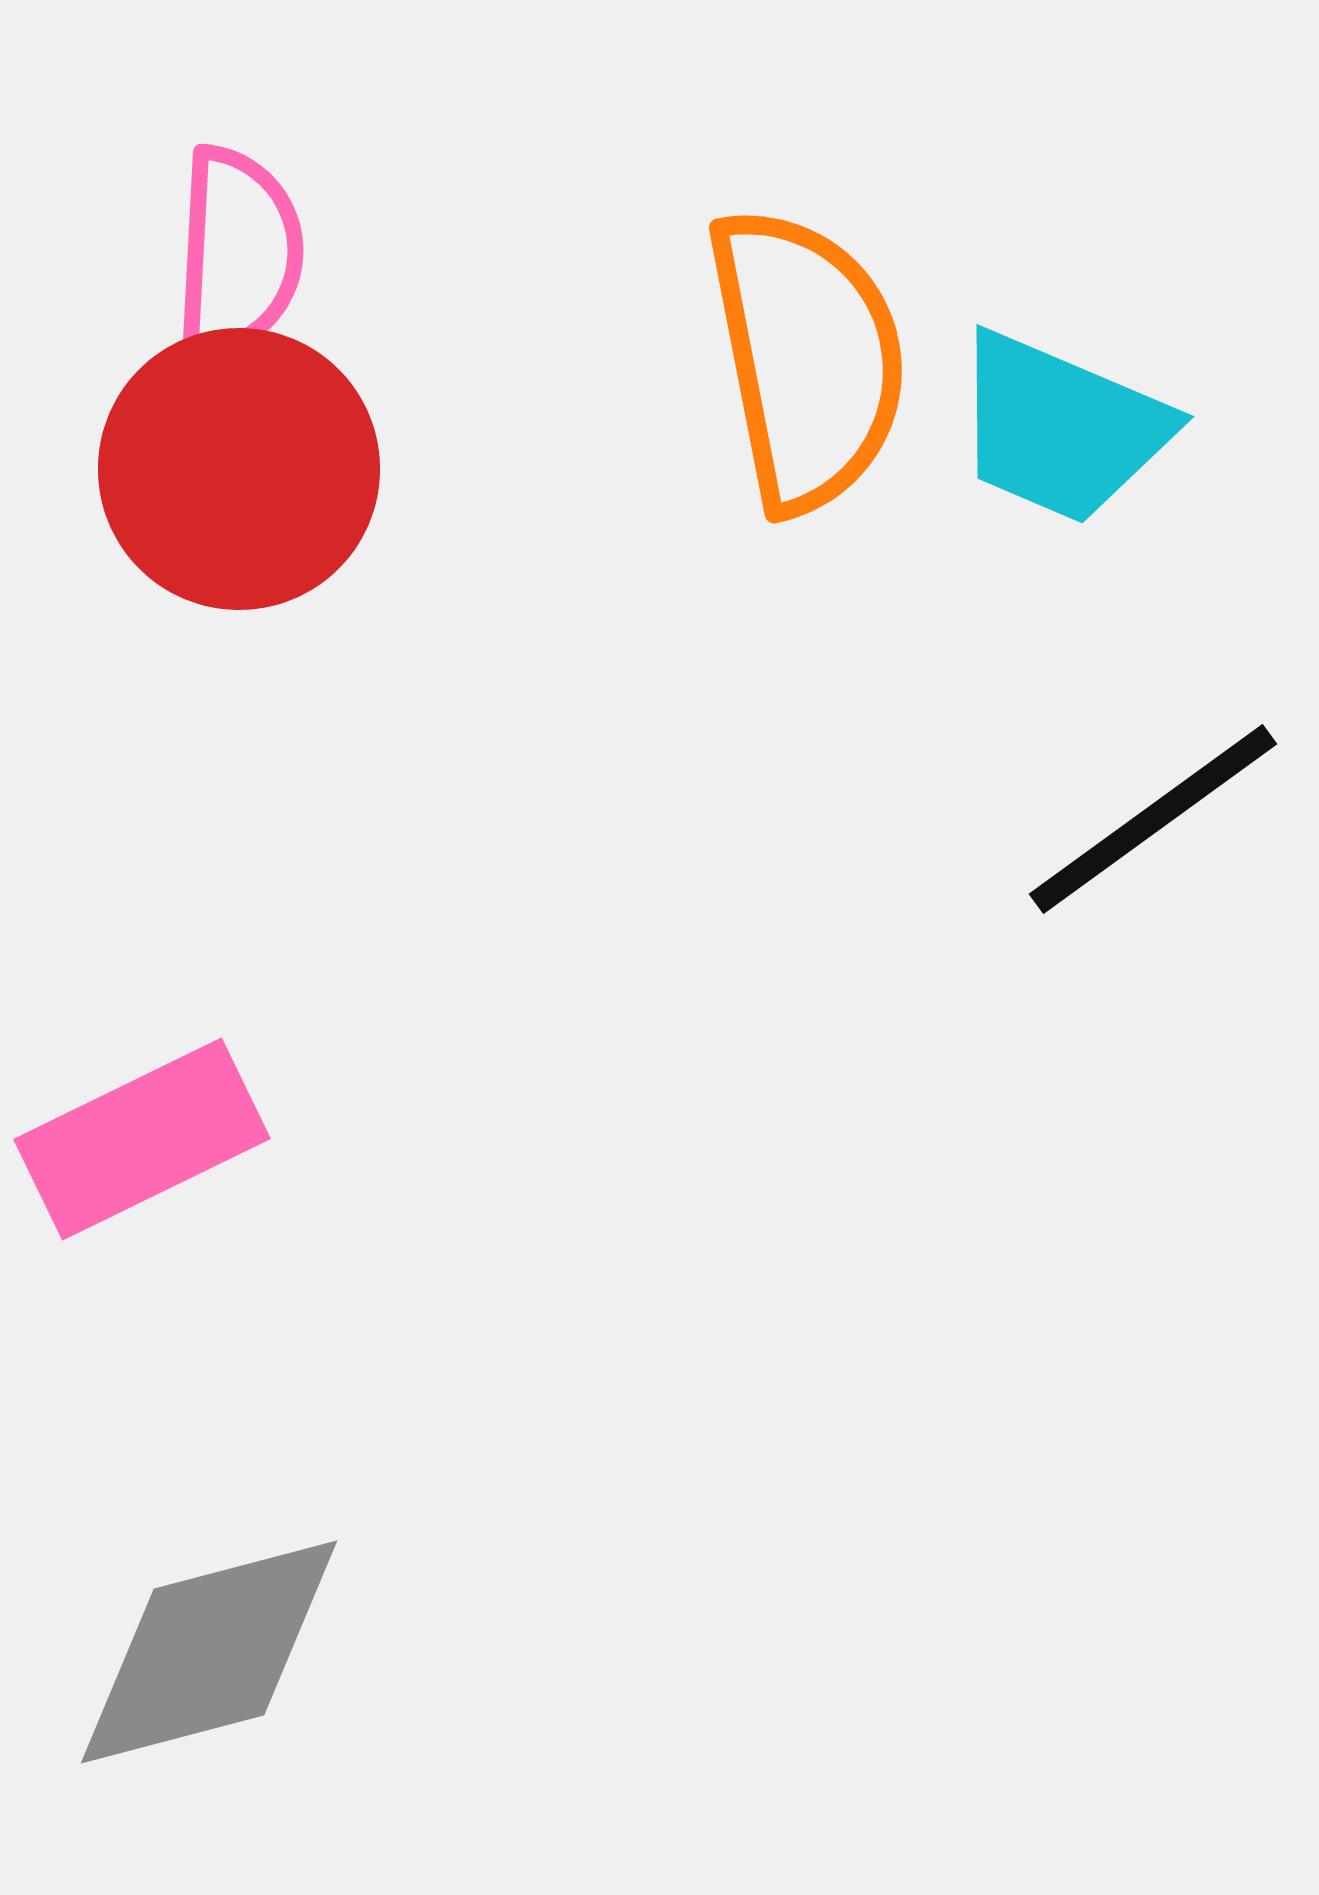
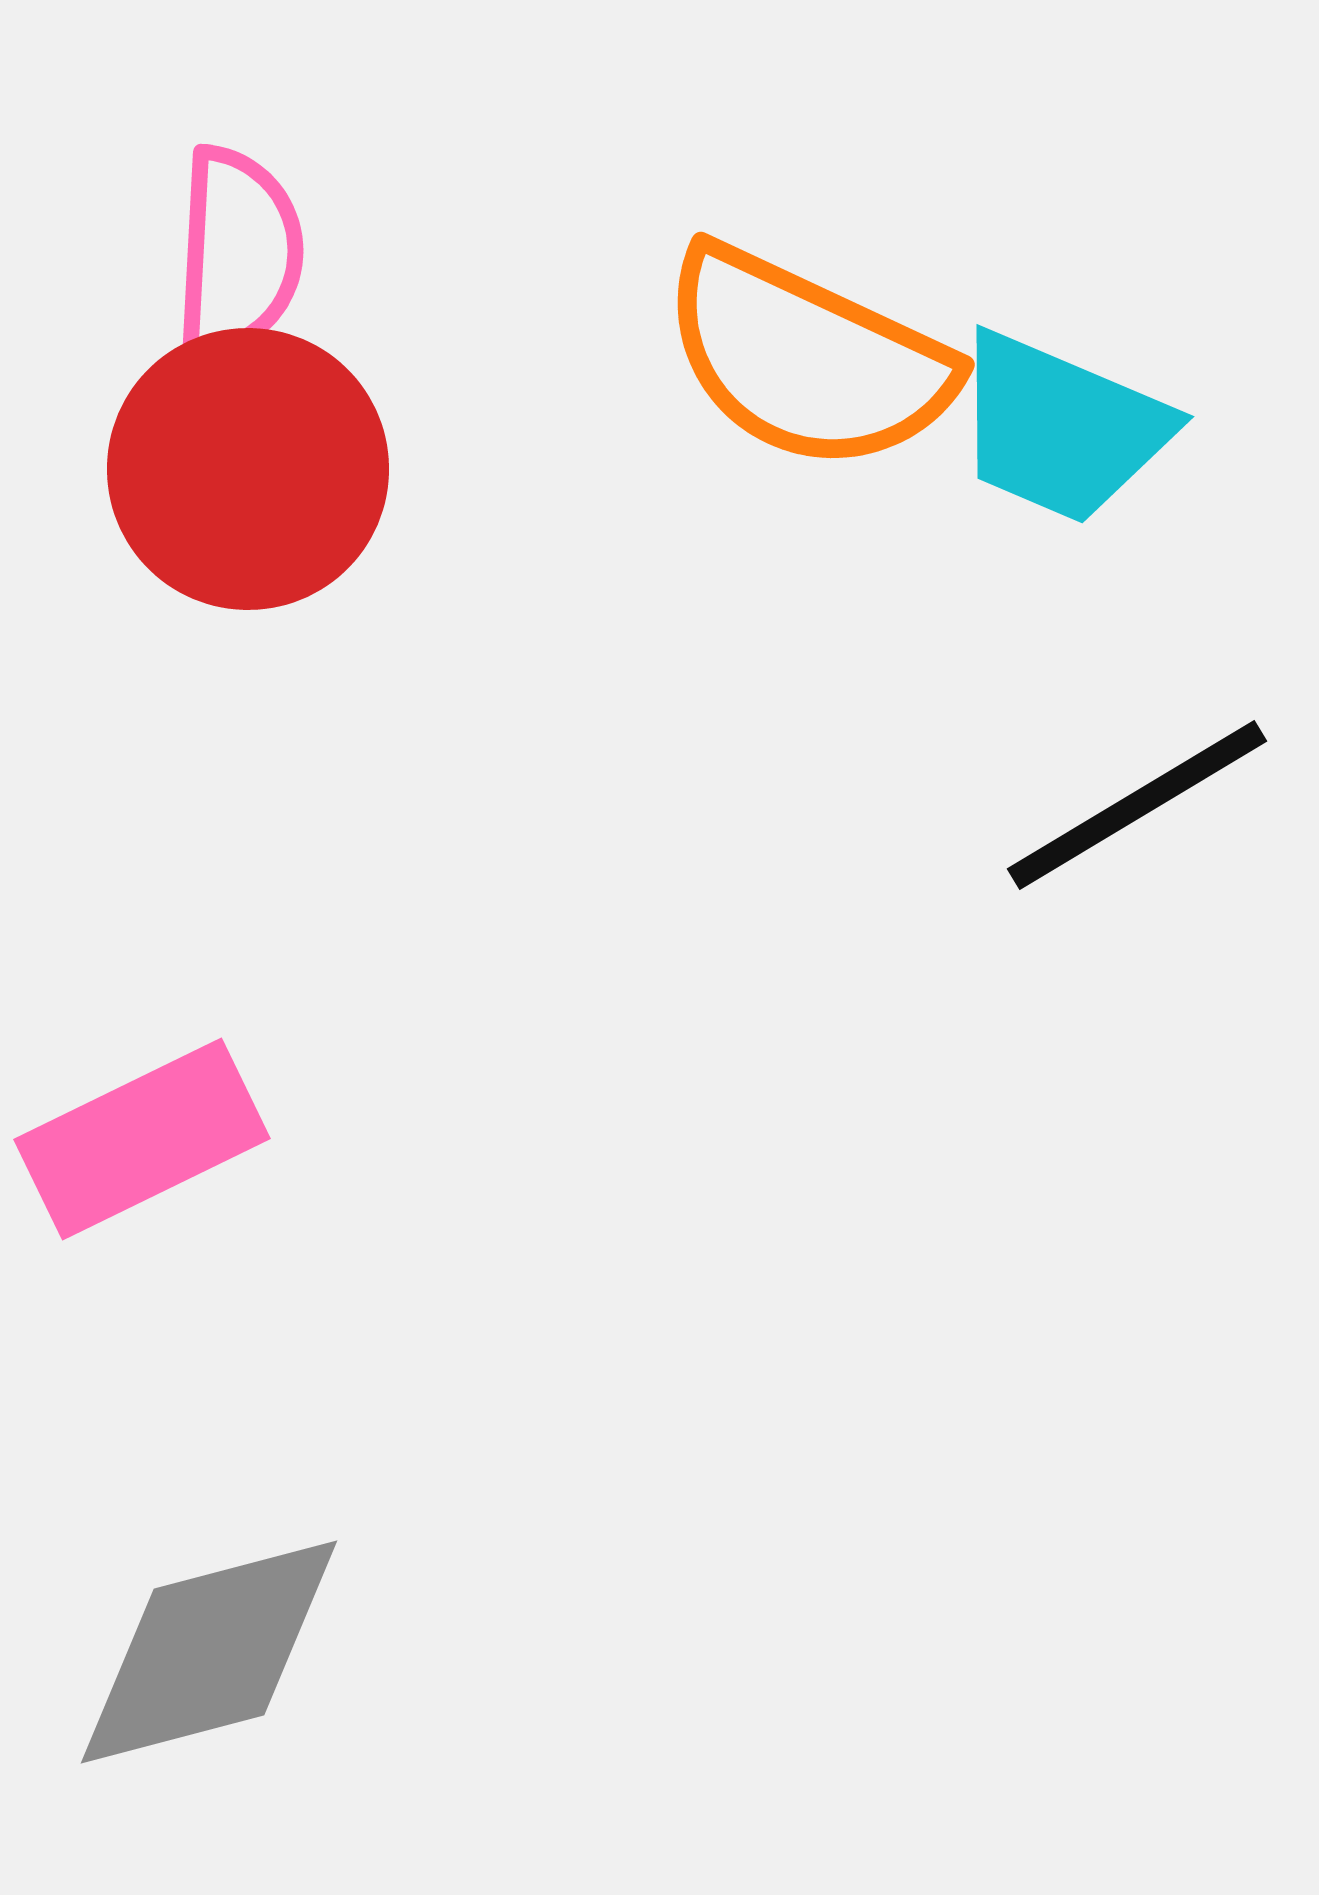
orange semicircle: rotated 126 degrees clockwise
red circle: moved 9 px right
black line: moved 16 px left, 14 px up; rotated 5 degrees clockwise
